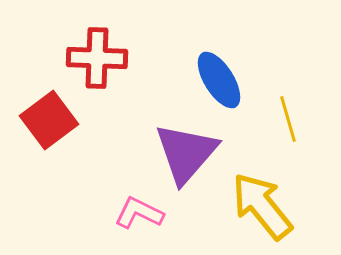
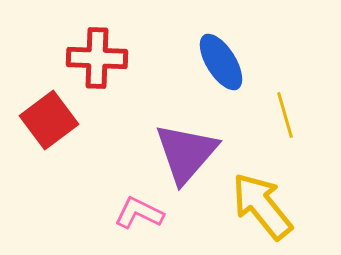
blue ellipse: moved 2 px right, 18 px up
yellow line: moved 3 px left, 4 px up
